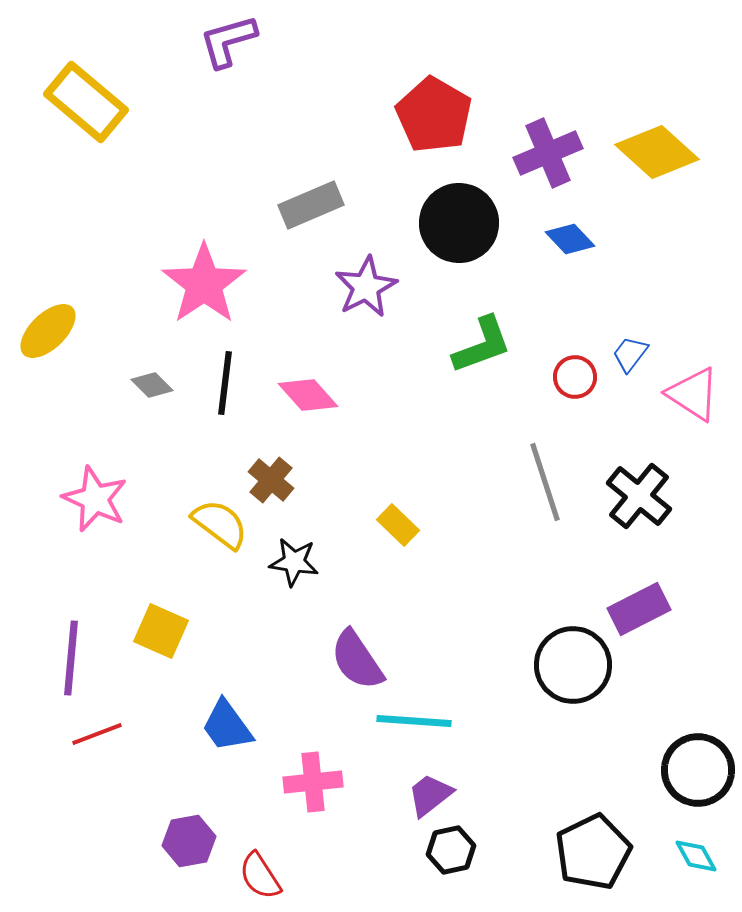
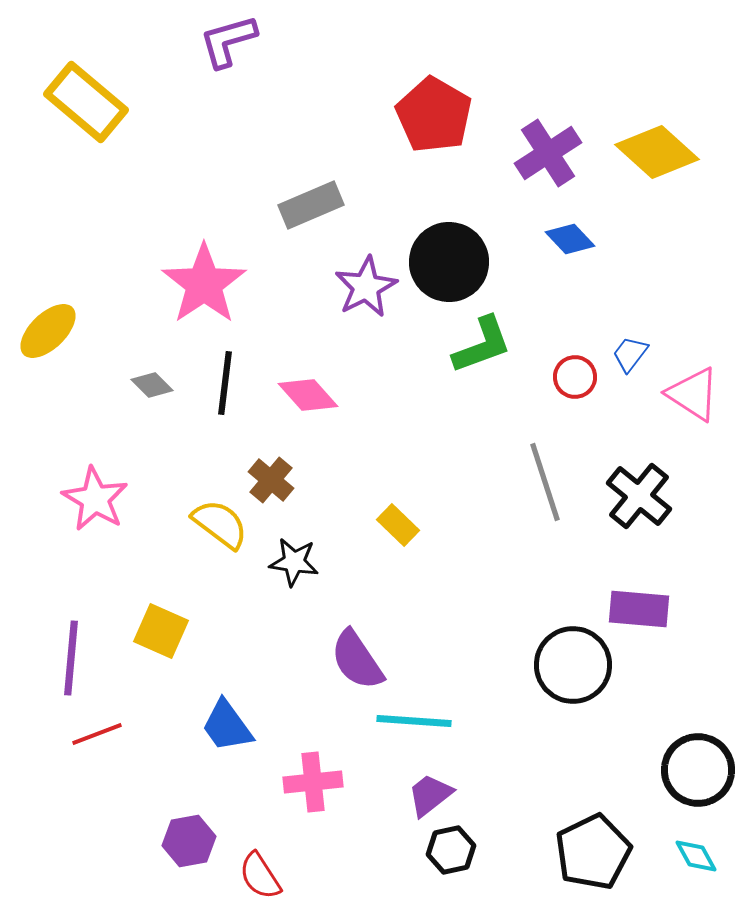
purple cross at (548, 153): rotated 10 degrees counterclockwise
black circle at (459, 223): moved 10 px left, 39 px down
pink star at (95, 499): rotated 6 degrees clockwise
purple rectangle at (639, 609): rotated 32 degrees clockwise
